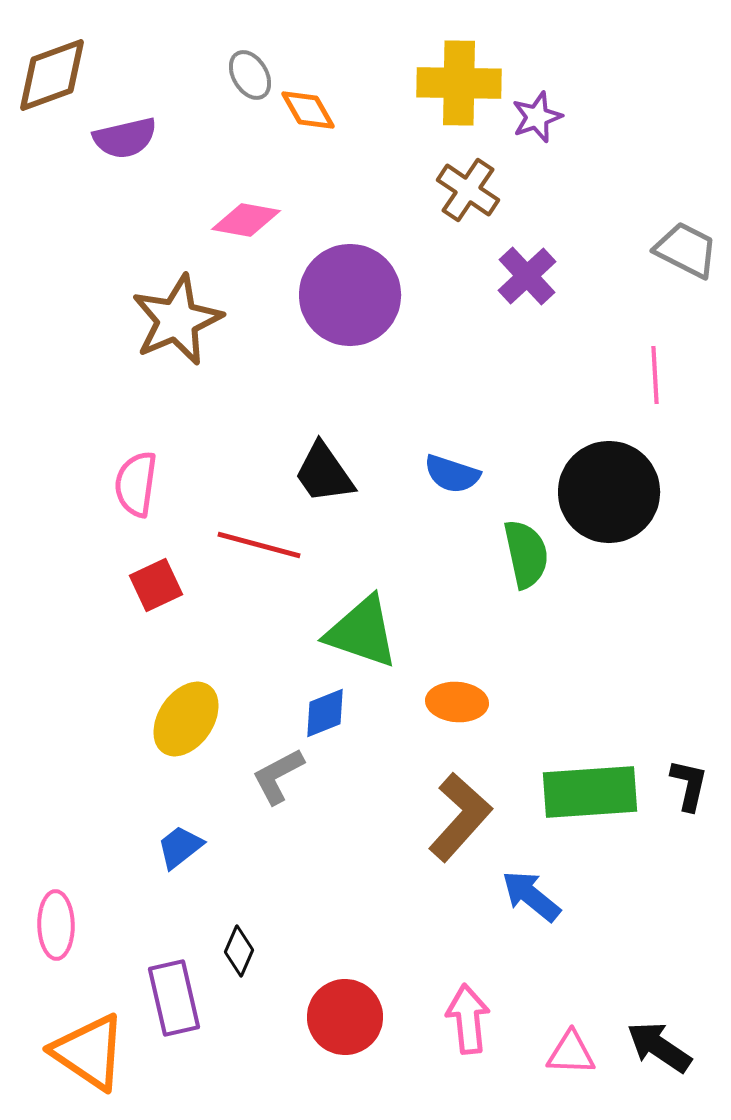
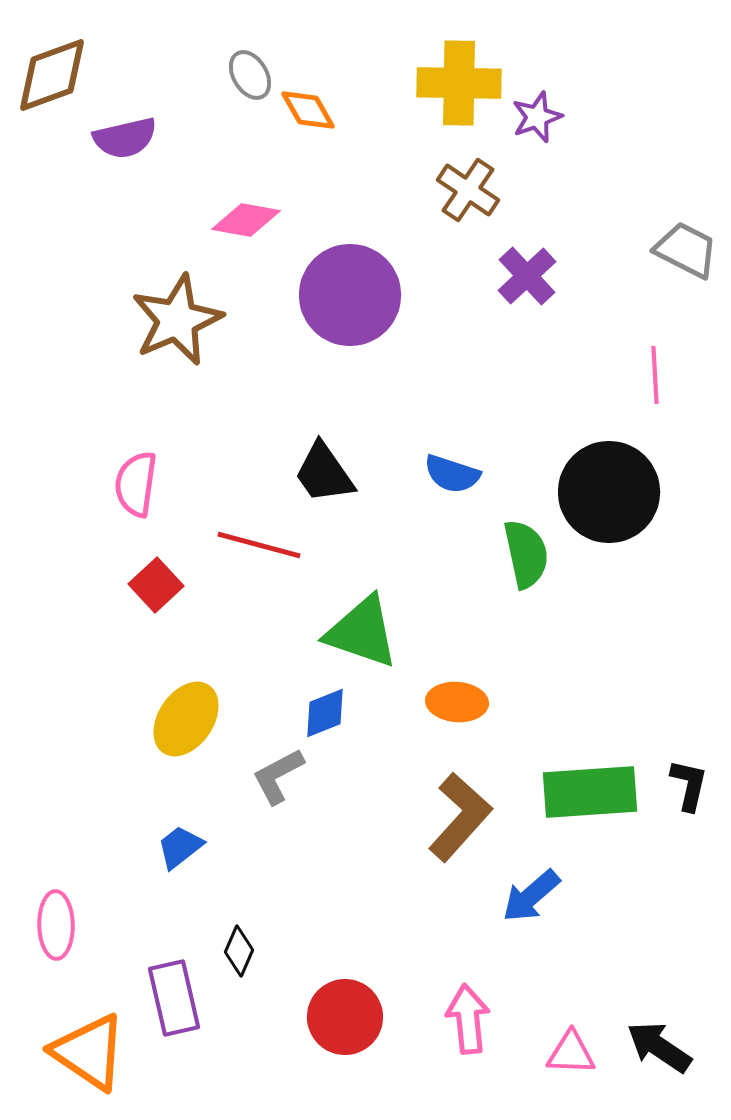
red square: rotated 18 degrees counterclockwise
blue arrow: rotated 80 degrees counterclockwise
